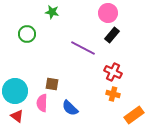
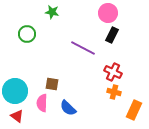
black rectangle: rotated 14 degrees counterclockwise
orange cross: moved 1 px right, 2 px up
blue semicircle: moved 2 px left
orange rectangle: moved 5 px up; rotated 30 degrees counterclockwise
